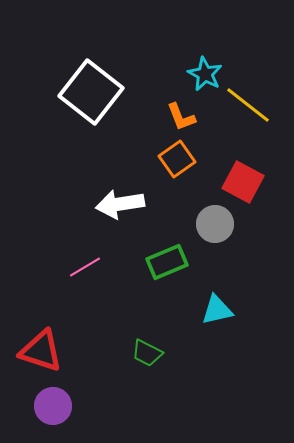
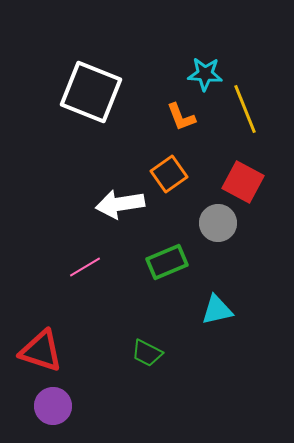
cyan star: rotated 24 degrees counterclockwise
white square: rotated 16 degrees counterclockwise
yellow line: moved 3 px left, 4 px down; rotated 30 degrees clockwise
orange square: moved 8 px left, 15 px down
gray circle: moved 3 px right, 1 px up
